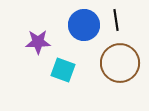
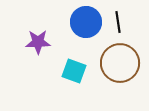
black line: moved 2 px right, 2 px down
blue circle: moved 2 px right, 3 px up
cyan square: moved 11 px right, 1 px down
